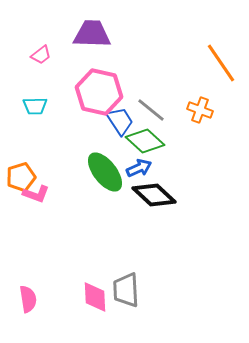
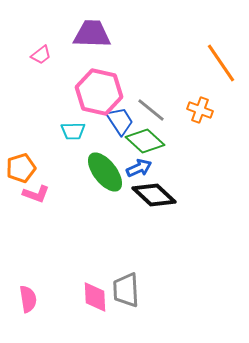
cyan trapezoid: moved 38 px right, 25 px down
orange pentagon: moved 9 px up
